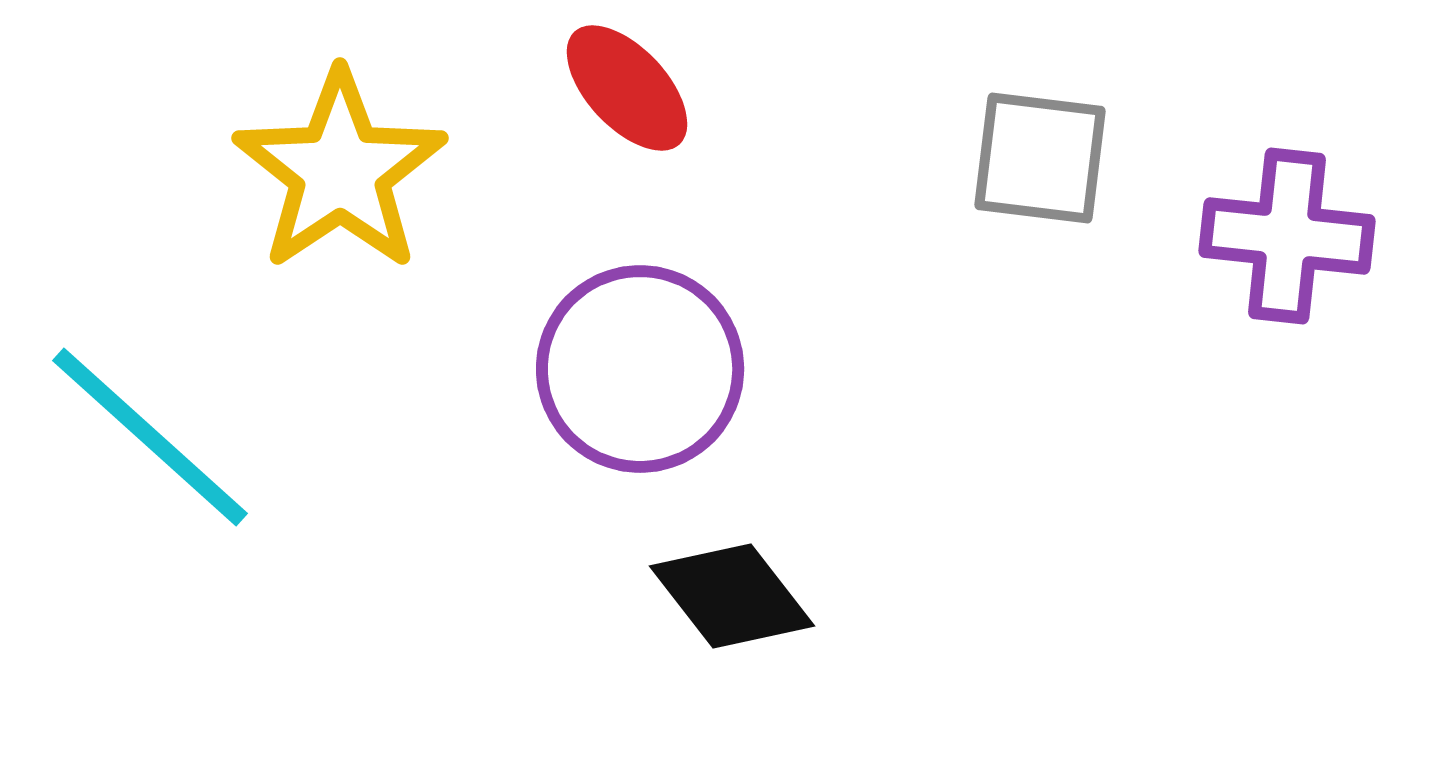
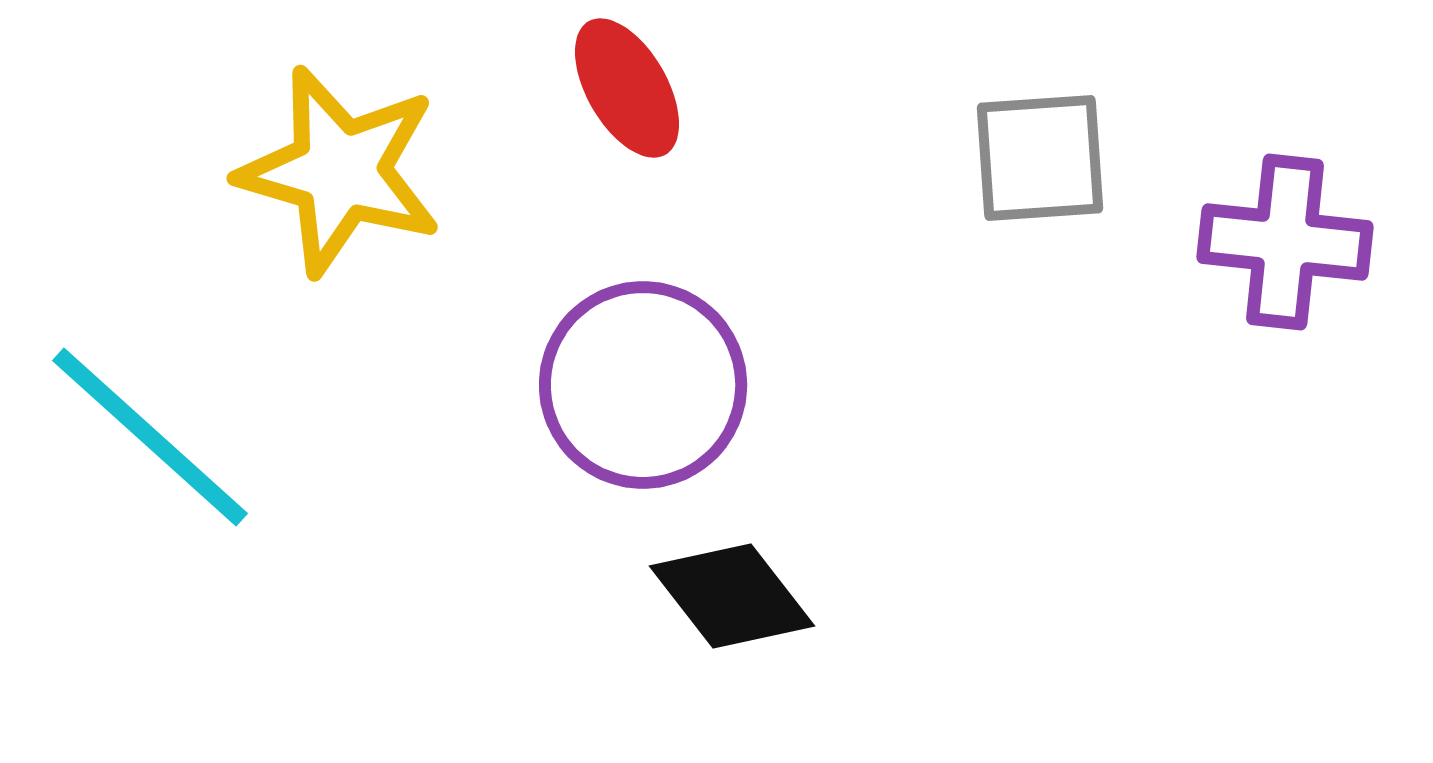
red ellipse: rotated 13 degrees clockwise
gray square: rotated 11 degrees counterclockwise
yellow star: rotated 22 degrees counterclockwise
purple cross: moved 2 px left, 6 px down
purple circle: moved 3 px right, 16 px down
